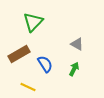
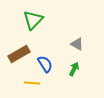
green triangle: moved 2 px up
yellow line: moved 4 px right, 4 px up; rotated 21 degrees counterclockwise
